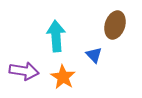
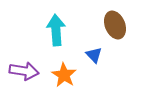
brown ellipse: rotated 40 degrees counterclockwise
cyan arrow: moved 6 px up
orange star: moved 1 px right, 2 px up
